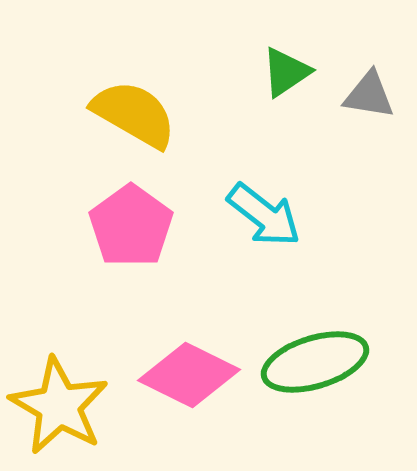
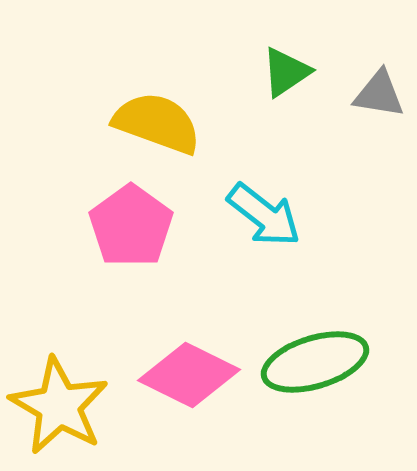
gray triangle: moved 10 px right, 1 px up
yellow semicircle: moved 23 px right, 9 px down; rotated 10 degrees counterclockwise
